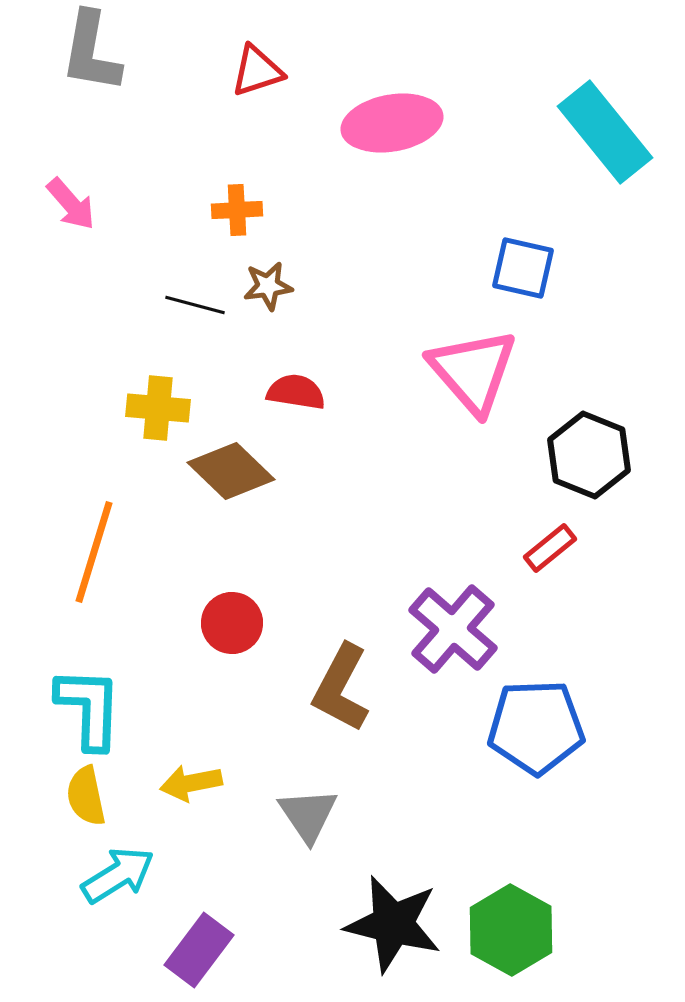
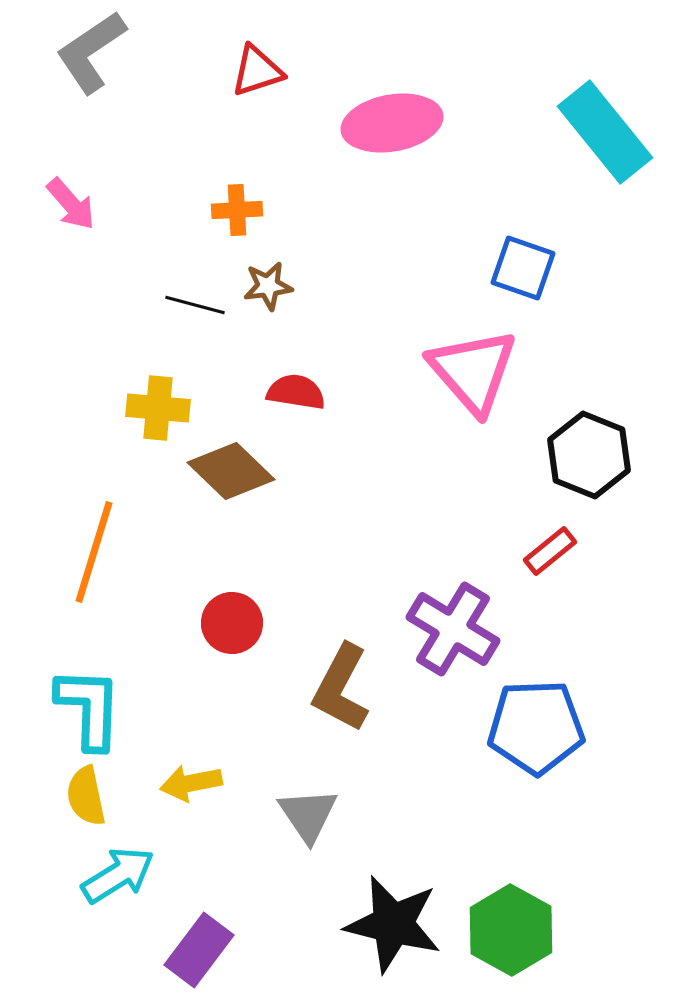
gray L-shape: rotated 46 degrees clockwise
blue square: rotated 6 degrees clockwise
red rectangle: moved 3 px down
purple cross: rotated 10 degrees counterclockwise
